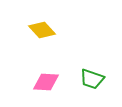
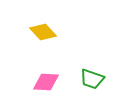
yellow diamond: moved 1 px right, 2 px down
